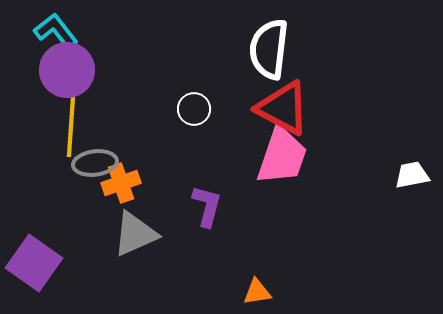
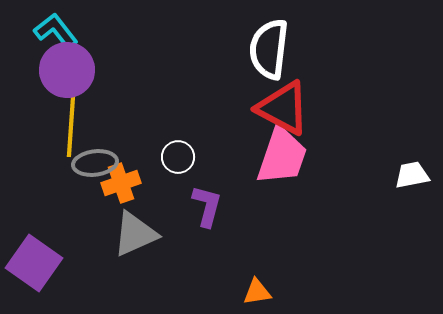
white circle: moved 16 px left, 48 px down
